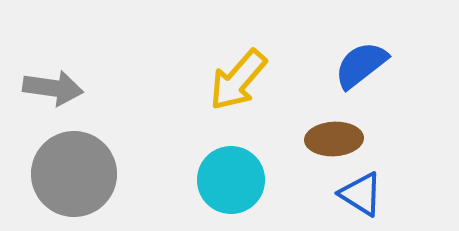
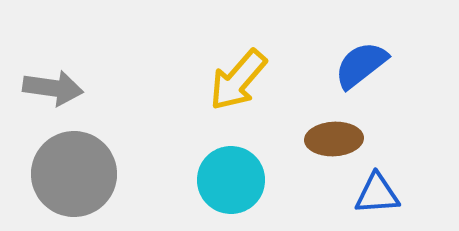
blue triangle: moved 16 px right; rotated 36 degrees counterclockwise
